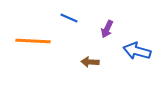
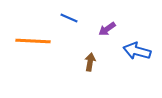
purple arrow: rotated 30 degrees clockwise
brown arrow: rotated 96 degrees clockwise
